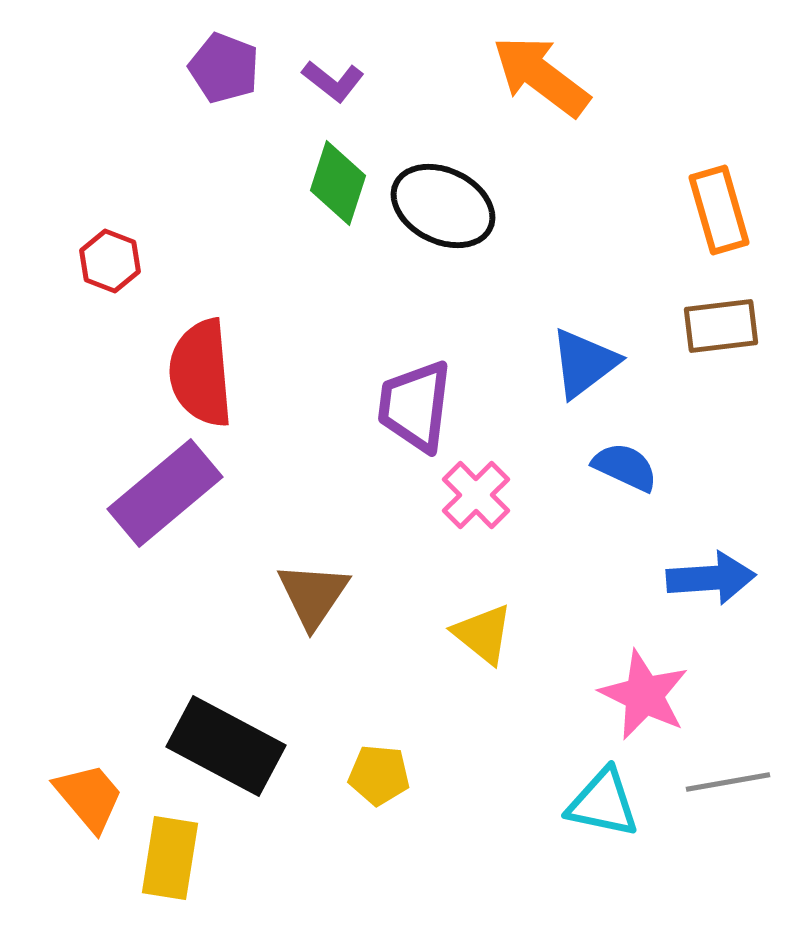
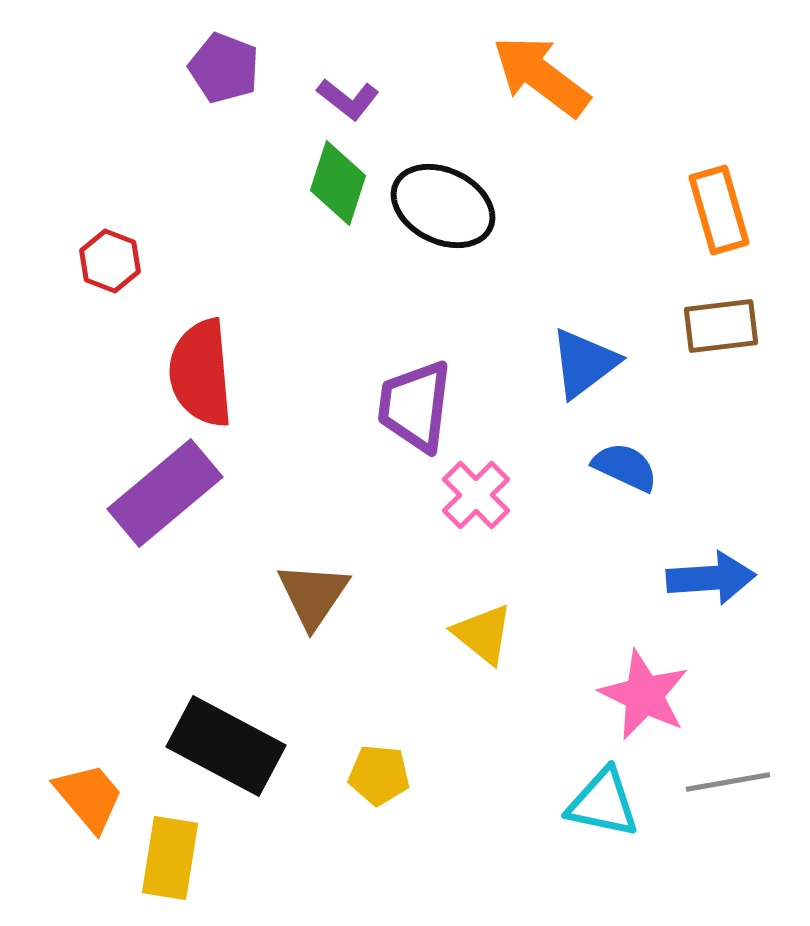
purple L-shape: moved 15 px right, 18 px down
